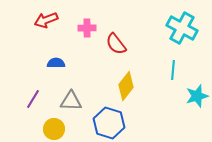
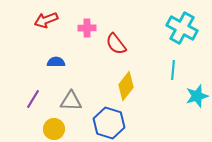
blue semicircle: moved 1 px up
